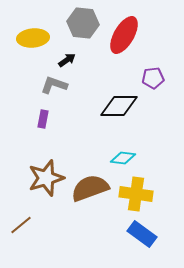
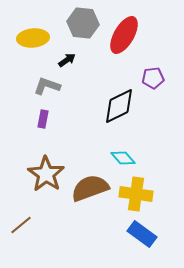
gray L-shape: moved 7 px left, 1 px down
black diamond: rotated 27 degrees counterclockwise
cyan diamond: rotated 40 degrees clockwise
brown star: moved 4 px up; rotated 21 degrees counterclockwise
